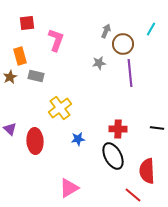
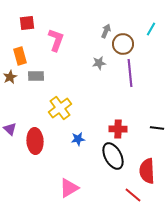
gray rectangle: rotated 14 degrees counterclockwise
